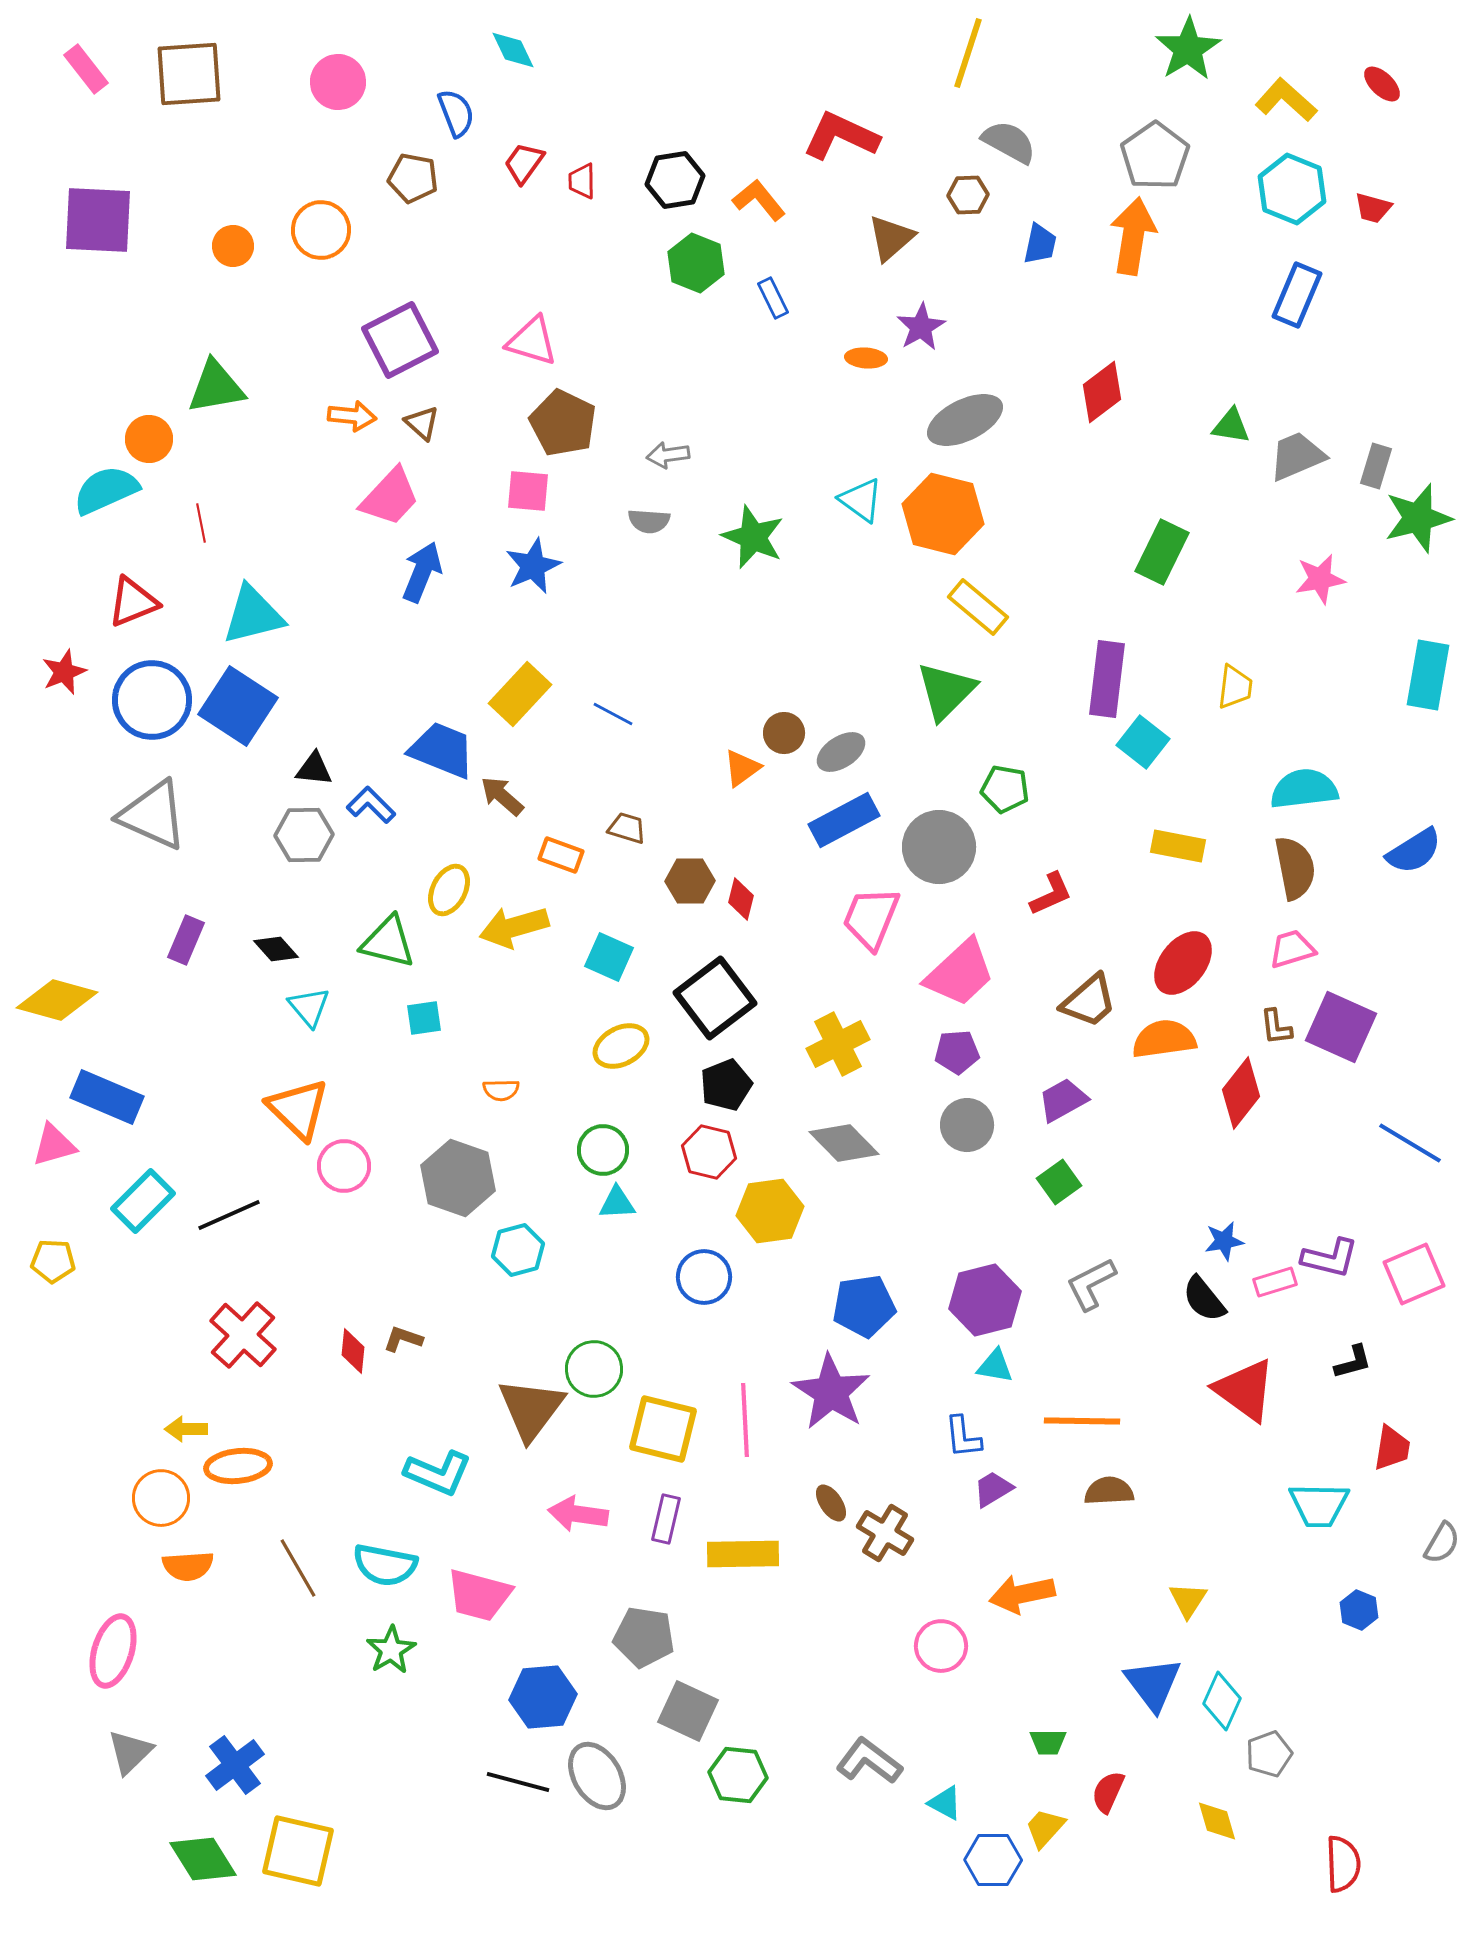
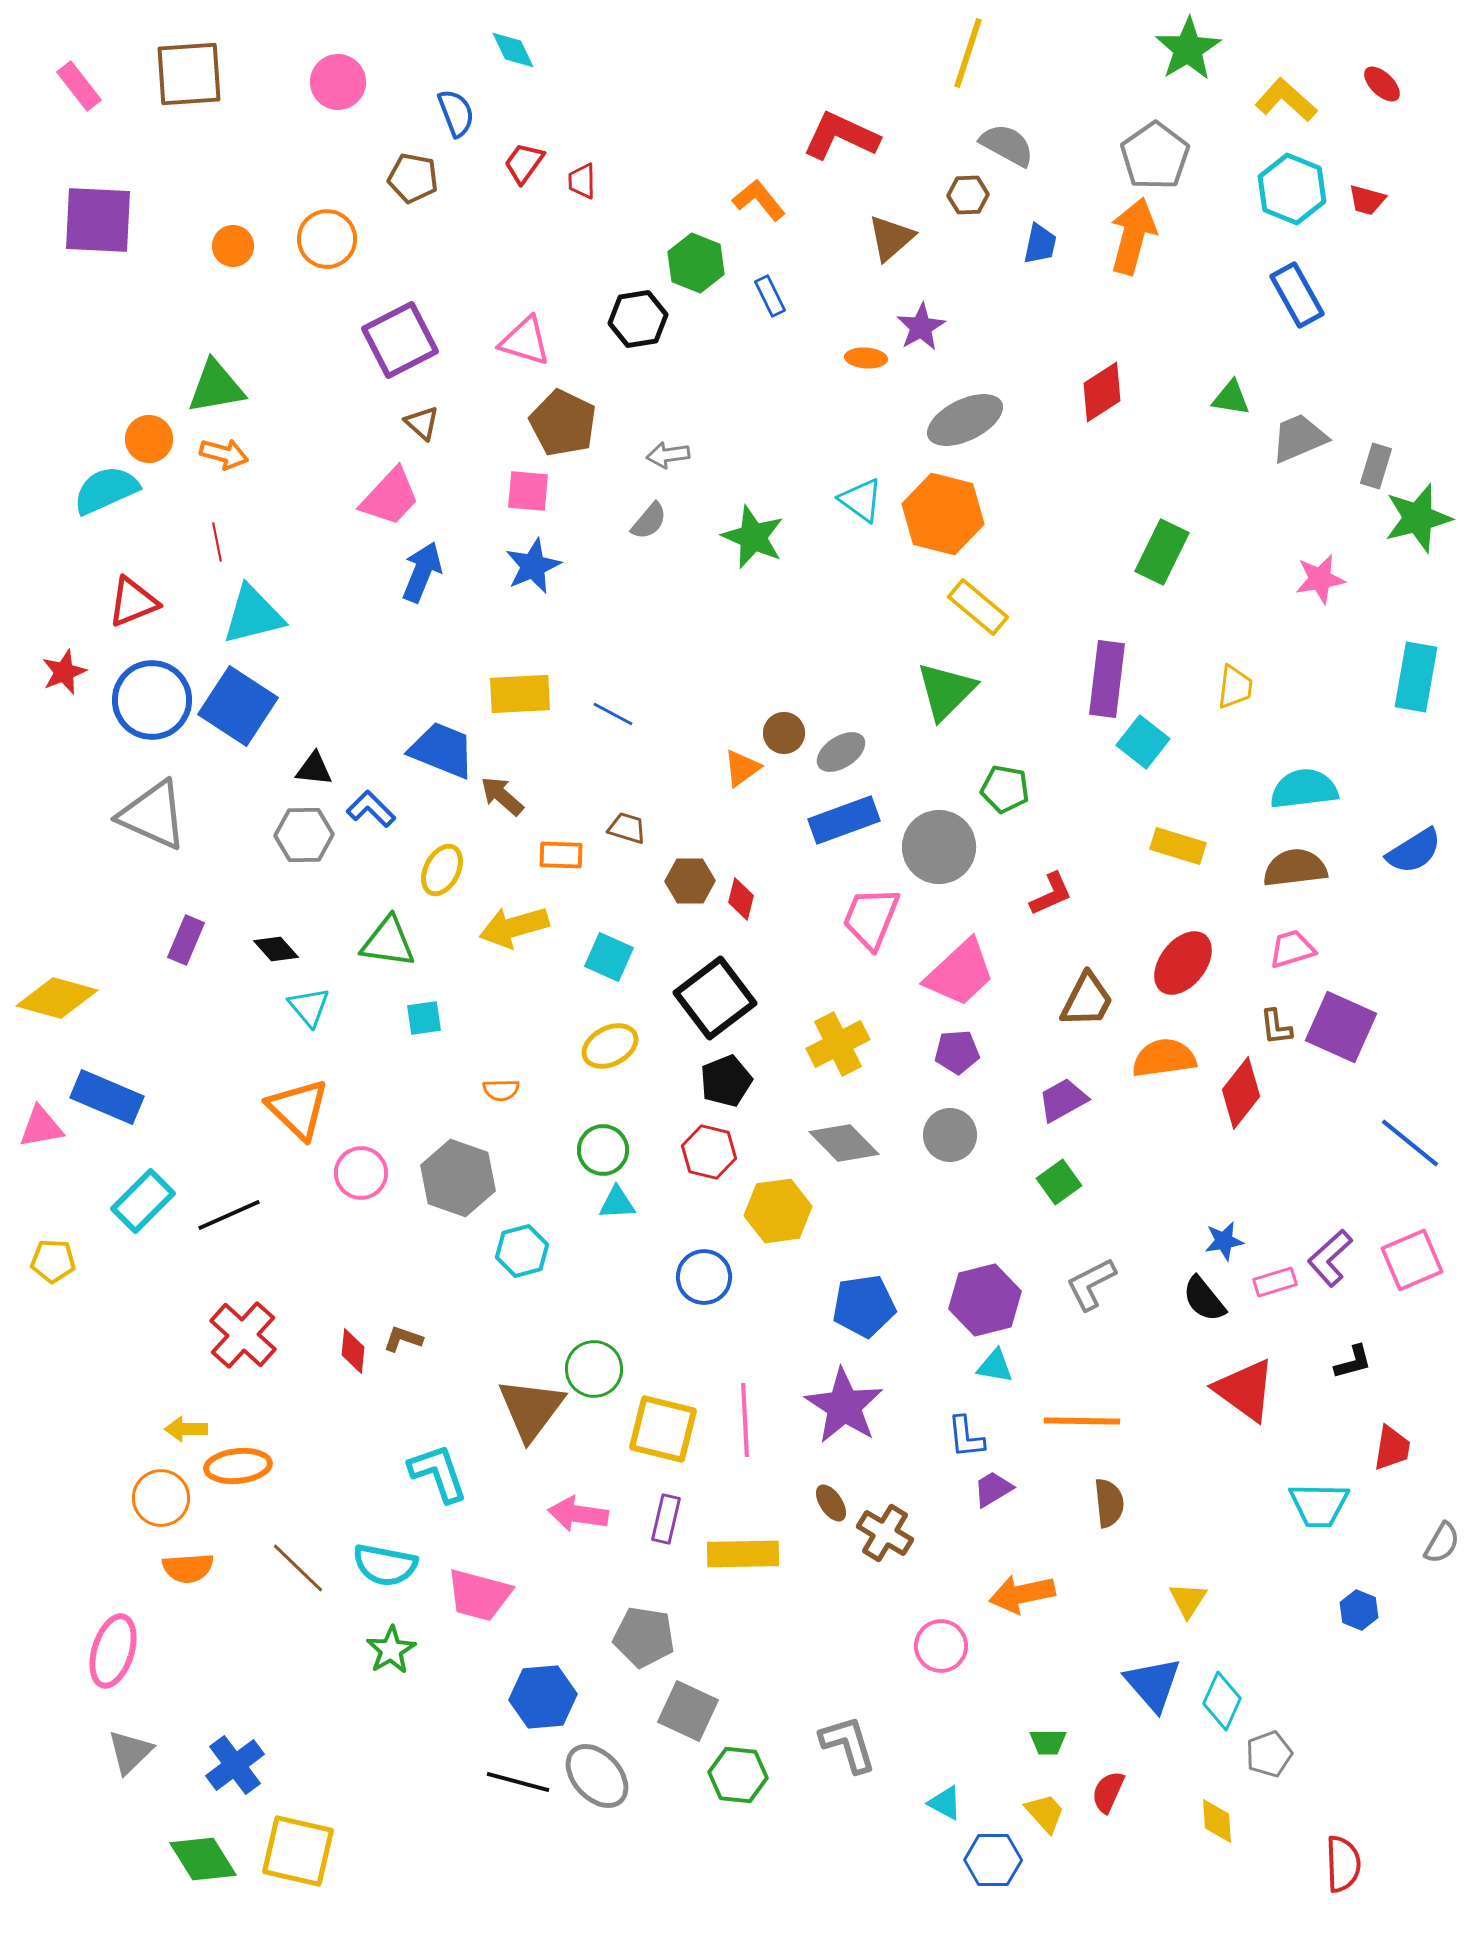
pink rectangle at (86, 69): moved 7 px left, 17 px down
gray semicircle at (1009, 142): moved 2 px left, 3 px down
black hexagon at (675, 180): moved 37 px left, 139 px down
red trapezoid at (1373, 208): moved 6 px left, 8 px up
orange circle at (321, 230): moved 6 px right, 9 px down
orange arrow at (1133, 236): rotated 6 degrees clockwise
blue rectangle at (1297, 295): rotated 52 degrees counterclockwise
blue rectangle at (773, 298): moved 3 px left, 2 px up
pink triangle at (532, 341): moved 7 px left
red diamond at (1102, 392): rotated 4 degrees clockwise
orange arrow at (352, 416): moved 128 px left, 38 px down; rotated 9 degrees clockwise
green triangle at (1231, 426): moved 28 px up
gray trapezoid at (1297, 456): moved 2 px right, 18 px up
gray semicircle at (649, 521): rotated 54 degrees counterclockwise
red line at (201, 523): moved 16 px right, 19 px down
cyan rectangle at (1428, 675): moved 12 px left, 2 px down
yellow rectangle at (520, 694): rotated 44 degrees clockwise
blue L-shape at (371, 805): moved 4 px down
blue rectangle at (844, 820): rotated 8 degrees clockwise
yellow rectangle at (1178, 846): rotated 6 degrees clockwise
orange rectangle at (561, 855): rotated 18 degrees counterclockwise
brown semicircle at (1295, 868): rotated 86 degrees counterclockwise
yellow ellipse at (449, 890): moved 7 px left, 20 px up
green triangle at (388, 942): rotated 6 degrees counterclockwise
yellow diamond at (57, 1000): moved 2 px up
brown trapezoid at (1089, 1001): moved 2 px left, 1 px up; rotated 22 degrees counterclockwise
orange semicircle at (1164, 1039): moved 19 px down
yellow ellipse at (621, 1046): moved 11 px left
black pentagon at (726, 1085): moved 4 px up
gray circle at (967, 1125): moved 17 px left, 10 px down
blue line at (1410, 1143): rotated 8 degrees clockwise
pink triangle at (54, 1145): moved 13 px left, 18 px up; rotated 6 degrees clockwise
pink circle at (344, 1166): moved 17 px right, 7 px down
yellow hexagon at (770, 1211): moved 8 px right
cyan hexagon at (518, 1250): moved 4 px right, 1 px down
purple L-shape at (1330, 1258): rotated 124 degrees clockwise
pink square at (1414, 1274): moved 2 px left, 14 px up
purple star at (831, 1392): moved 13 px right, 14 px down
blue L-shape at (963, 1437): moved 3 px right
cyan L-shape at (438, 1473): rotated 132 degrees counterclockwise
brown semicircle at (1109, 1491): moved 12 px down; rotated 87 degrees clockwise
orange semicircle at (188, 1566): moved 2 px down
brown line at (298, 1568): rotated 16 degrees counterclockwise
blue triangle at (1153, 1684): rotated 4 degrees counterclockwise
gray L-shape at (869, 1761): moved 21 px left, 17 px up; rotated 36 degrees clockwise
gray ellipse at (597, 1776): rotated 12 degrees counterclockwise
yellow diamond at (1217, 1821): rotated 12 degrees clockwise
yellow trapezoid at (1045, 1828): moved 15 px up; rotated 96 degrees clockwise
